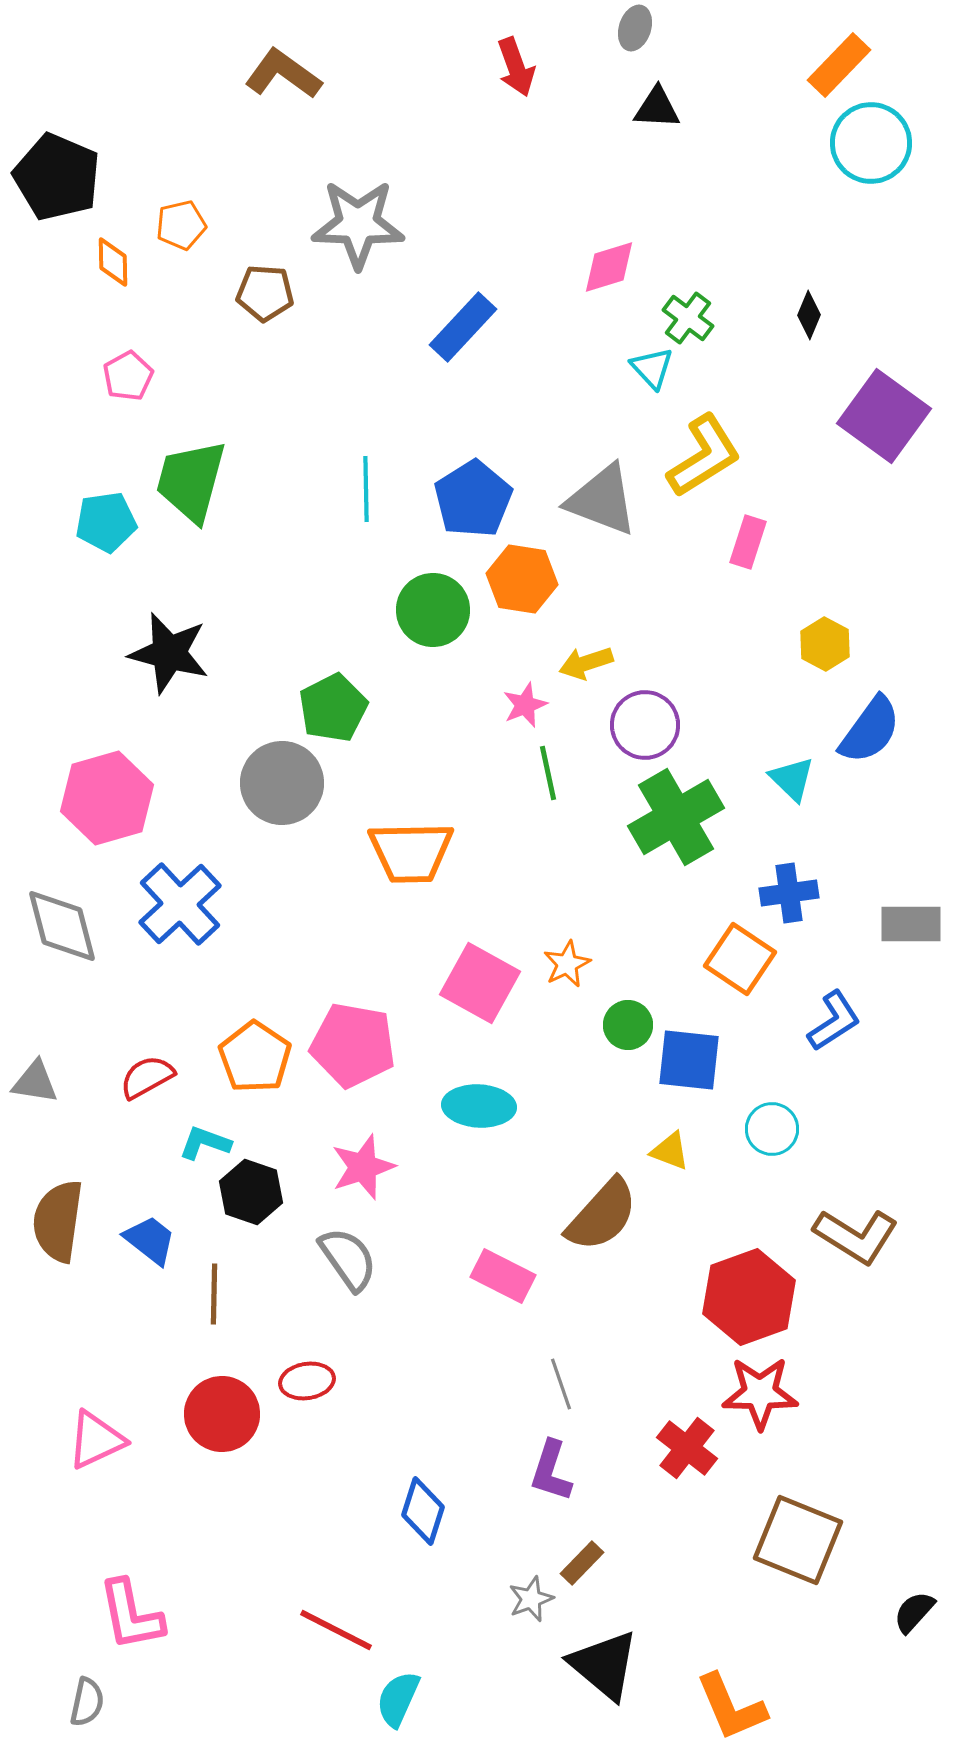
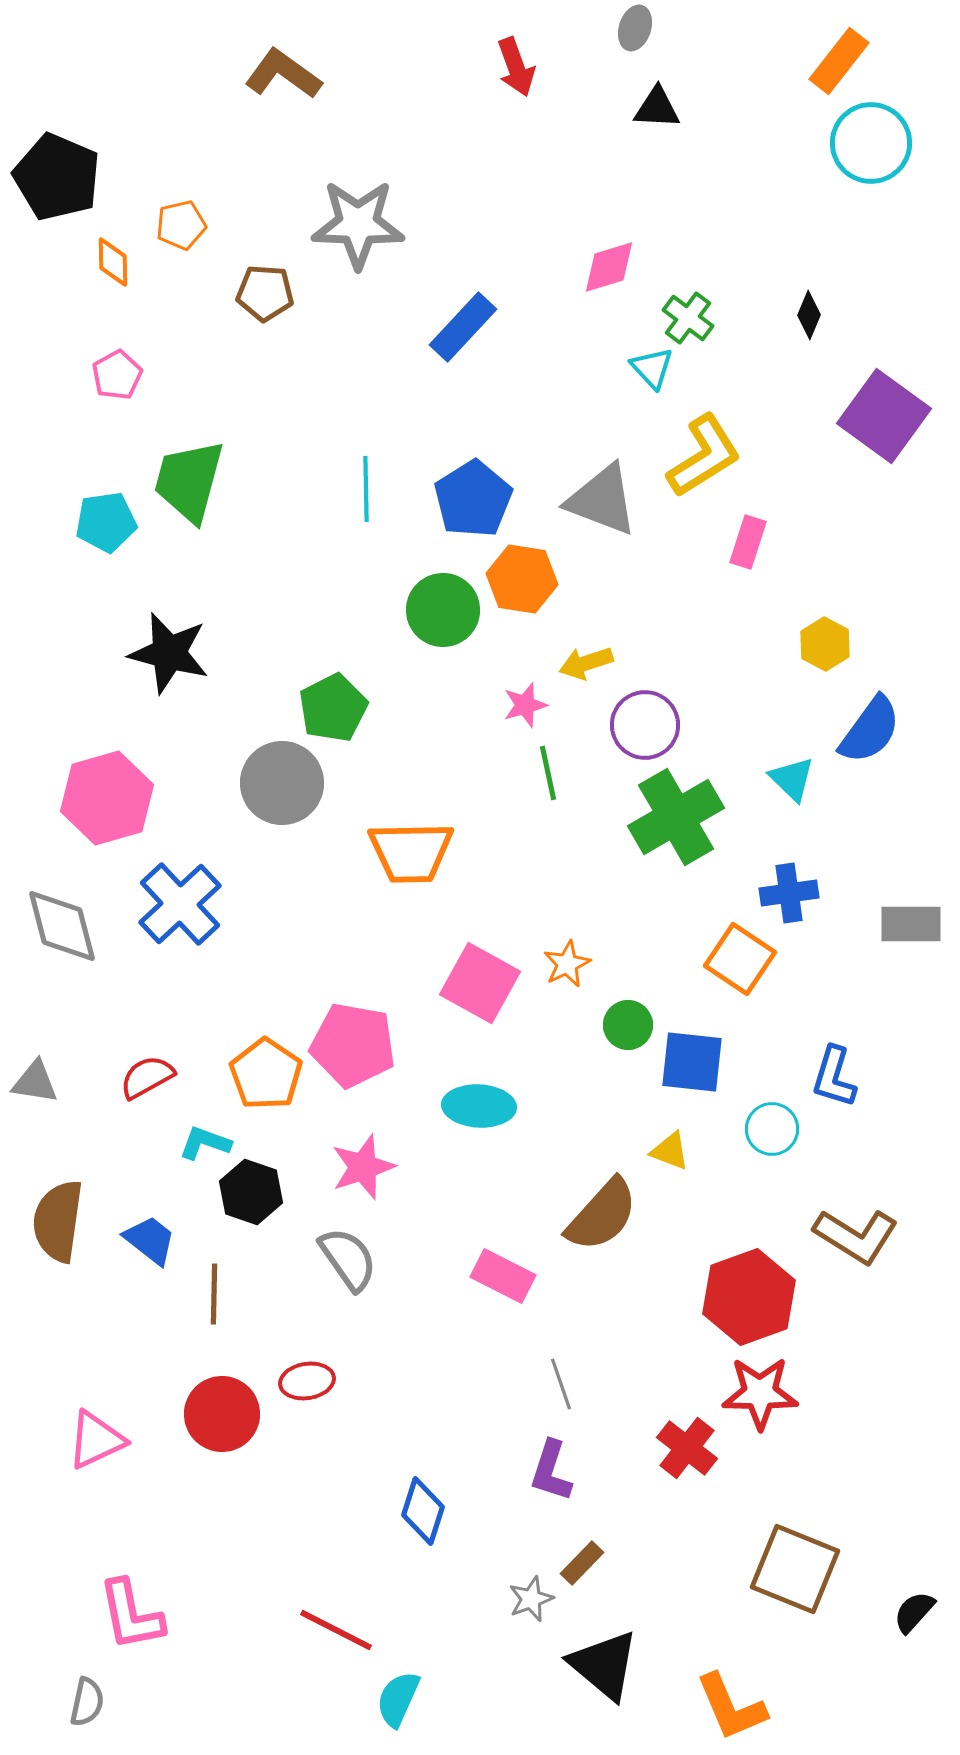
orange rectangle at (839, 65): moved 4 px up; rotated 6 degrees counterclockwise
pink pentagon at (128, 376): moved 11 px left, 1 px up
green trapezoid at (191, 481): moved 2 px left
green circle at (433, 610): moved 10 px right
pink star at (525, 705): rotated 6 degrees clockwise
blue L-shape at (834, 1021): moved 56 px down; rotated 140 degrees clockwise
orange pentagon at (255, 1057): moved 11 px right, 17 px down
blue square at (689, 1060): moved 3 px right, 2 px down
brown square at (798, 1540): moved 3 px left, 29 px down
